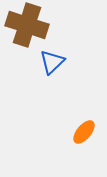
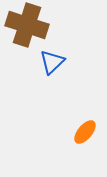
orange ellipse: moved 1 px right
